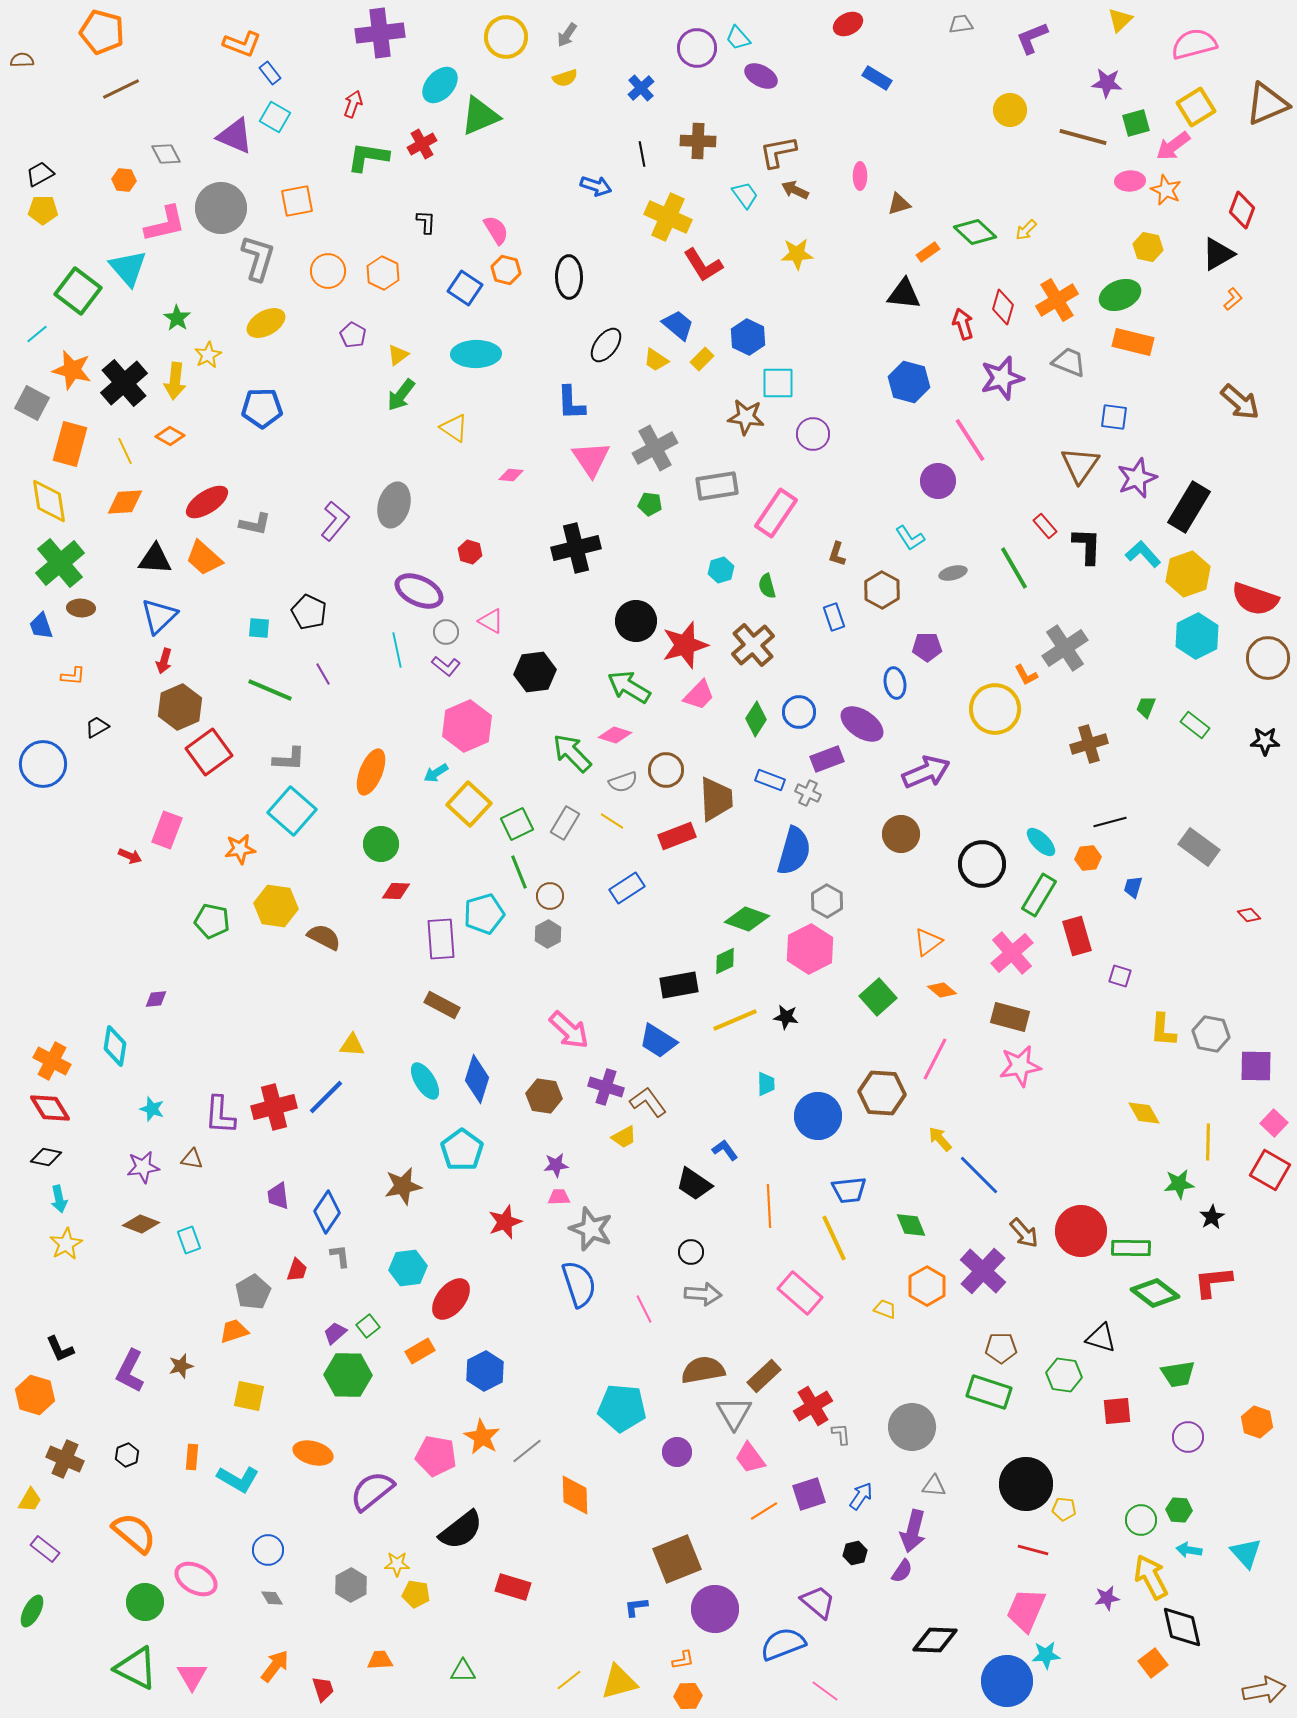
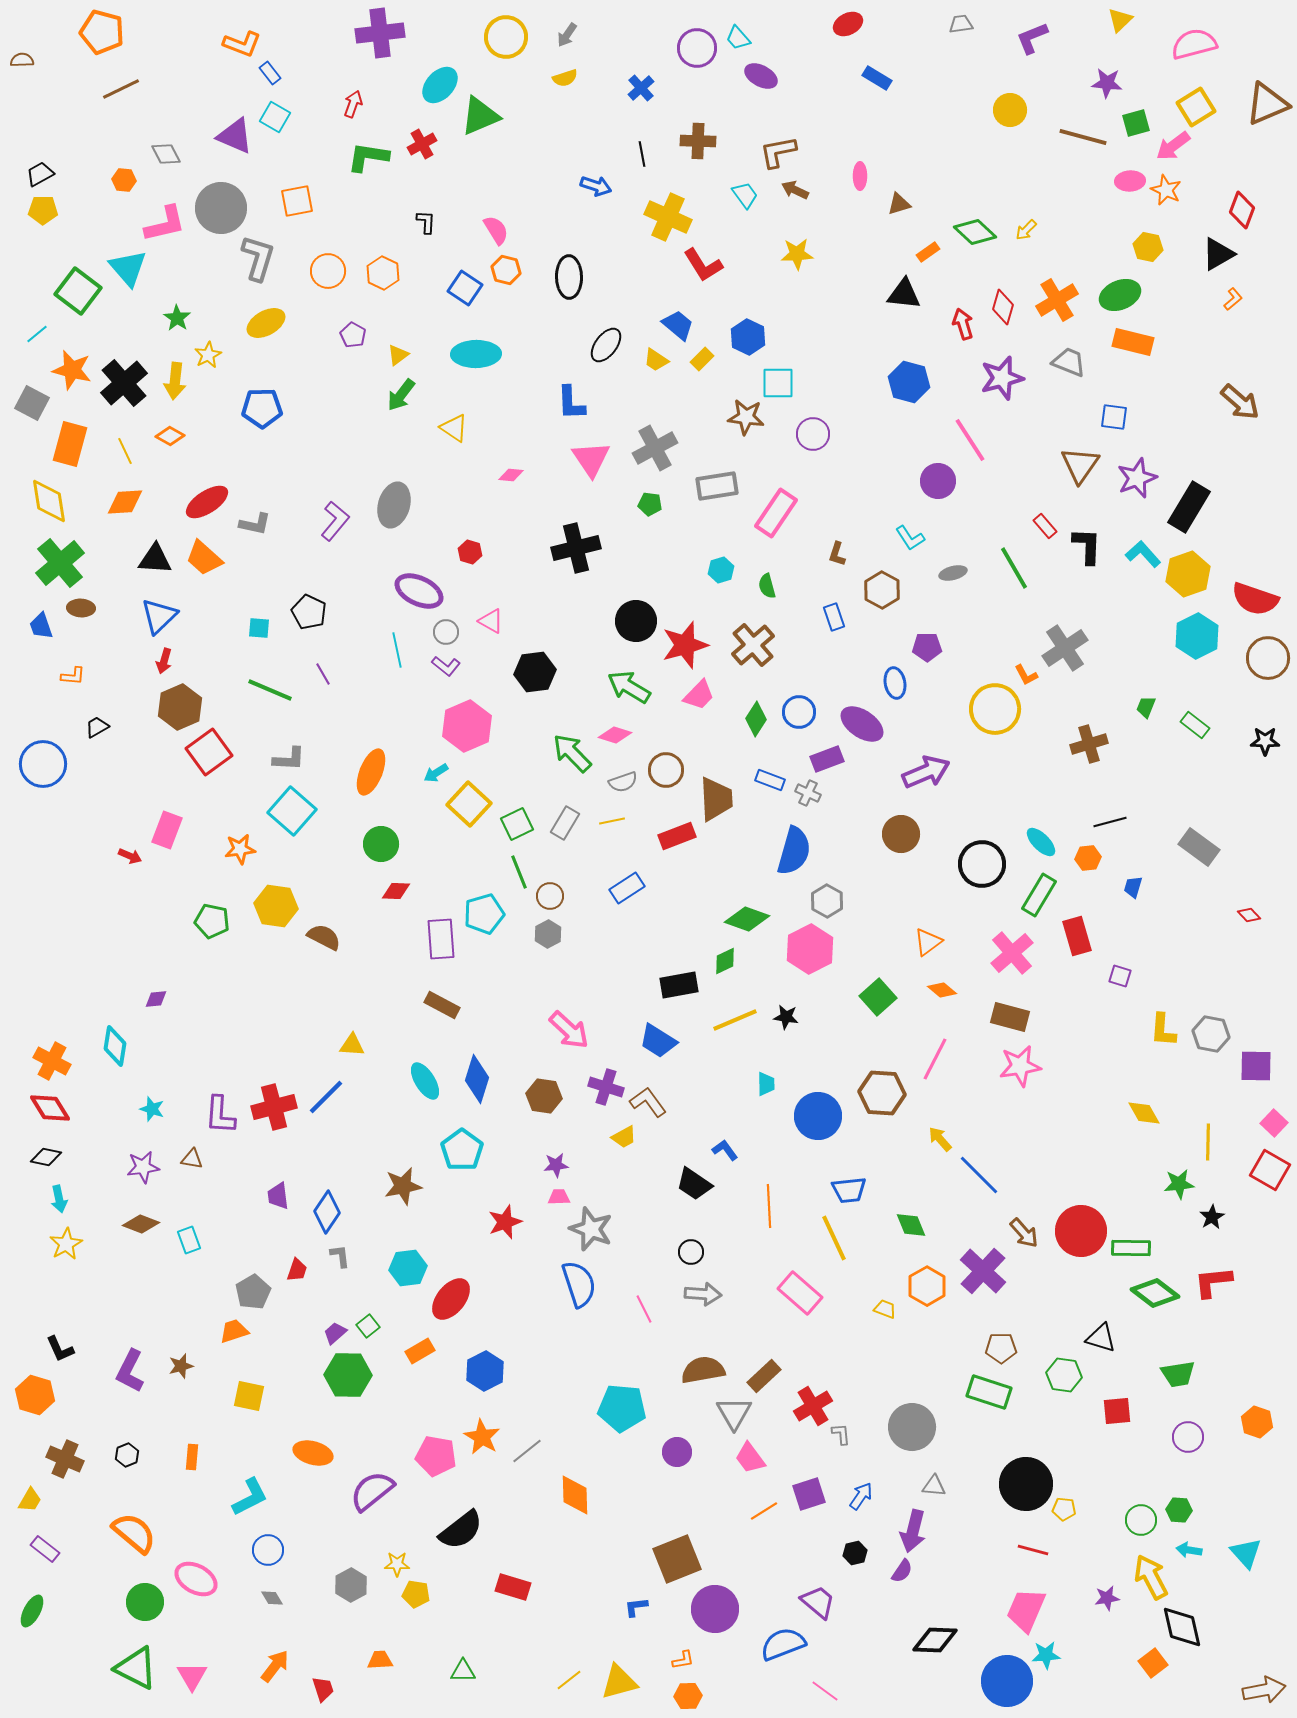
yellow line at (612, 821): rotated 45 degrees counterclockwise
cyan L-shape at (238, 1479): moved 12 px right, 18 px down; rotated 57 degrees counterclockwise
